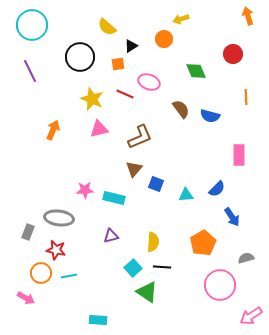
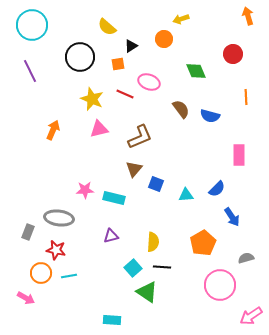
cyan rectangle at (98, 320): moved 14 px right
